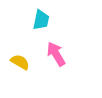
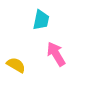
yellow semicircle: moved 4 px left, 3 px down
